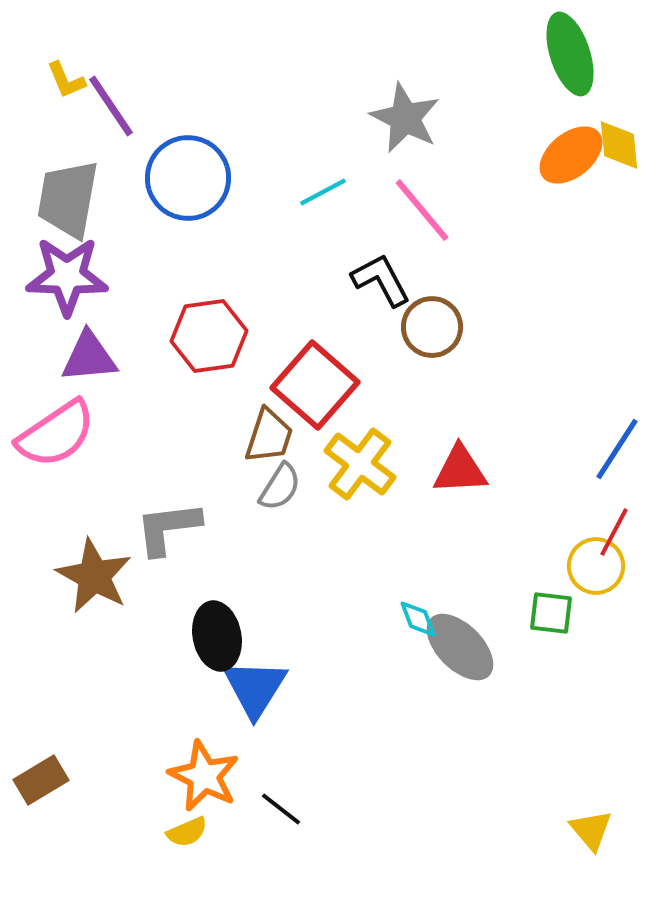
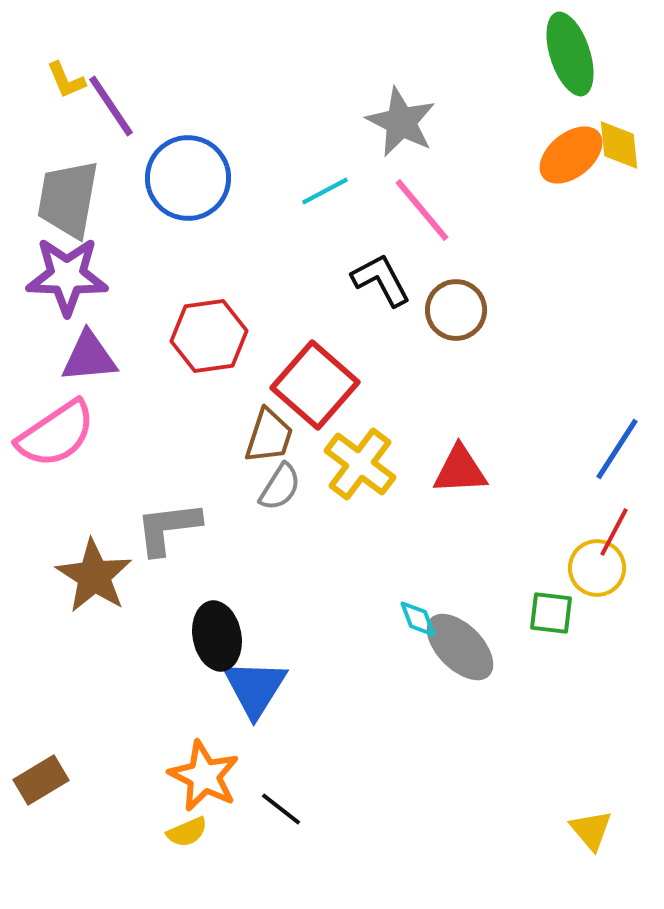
gray star: moved 4 px left, 4 px down
cyan line: moved 2 px right, 1 px up
brown circle: moved 24 px right, 17 px up
yellow circle: moved 1 px right, 2 px down
brown star: rotated 4 degrees clockwise
